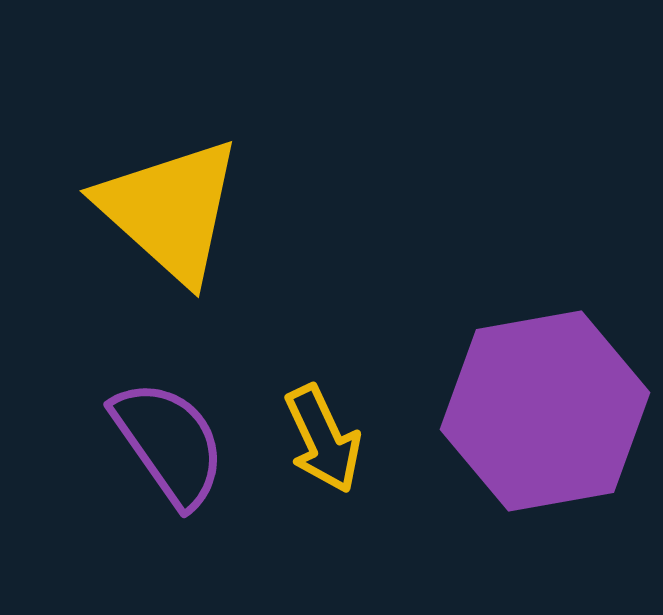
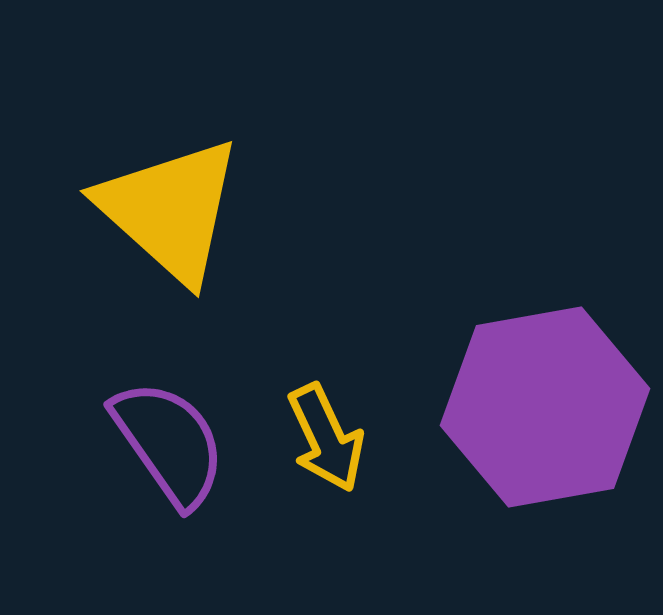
purple hexagon: moved 4 px up
yellow arrow: moved 3 px right, 1 px up
